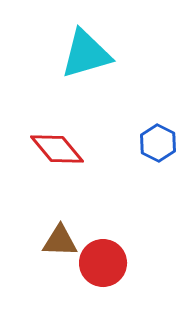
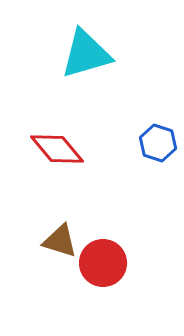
blue hexagon: rotated 9 degrees counterclockwise
brown triangle: rotated 15 degrees clockwise
